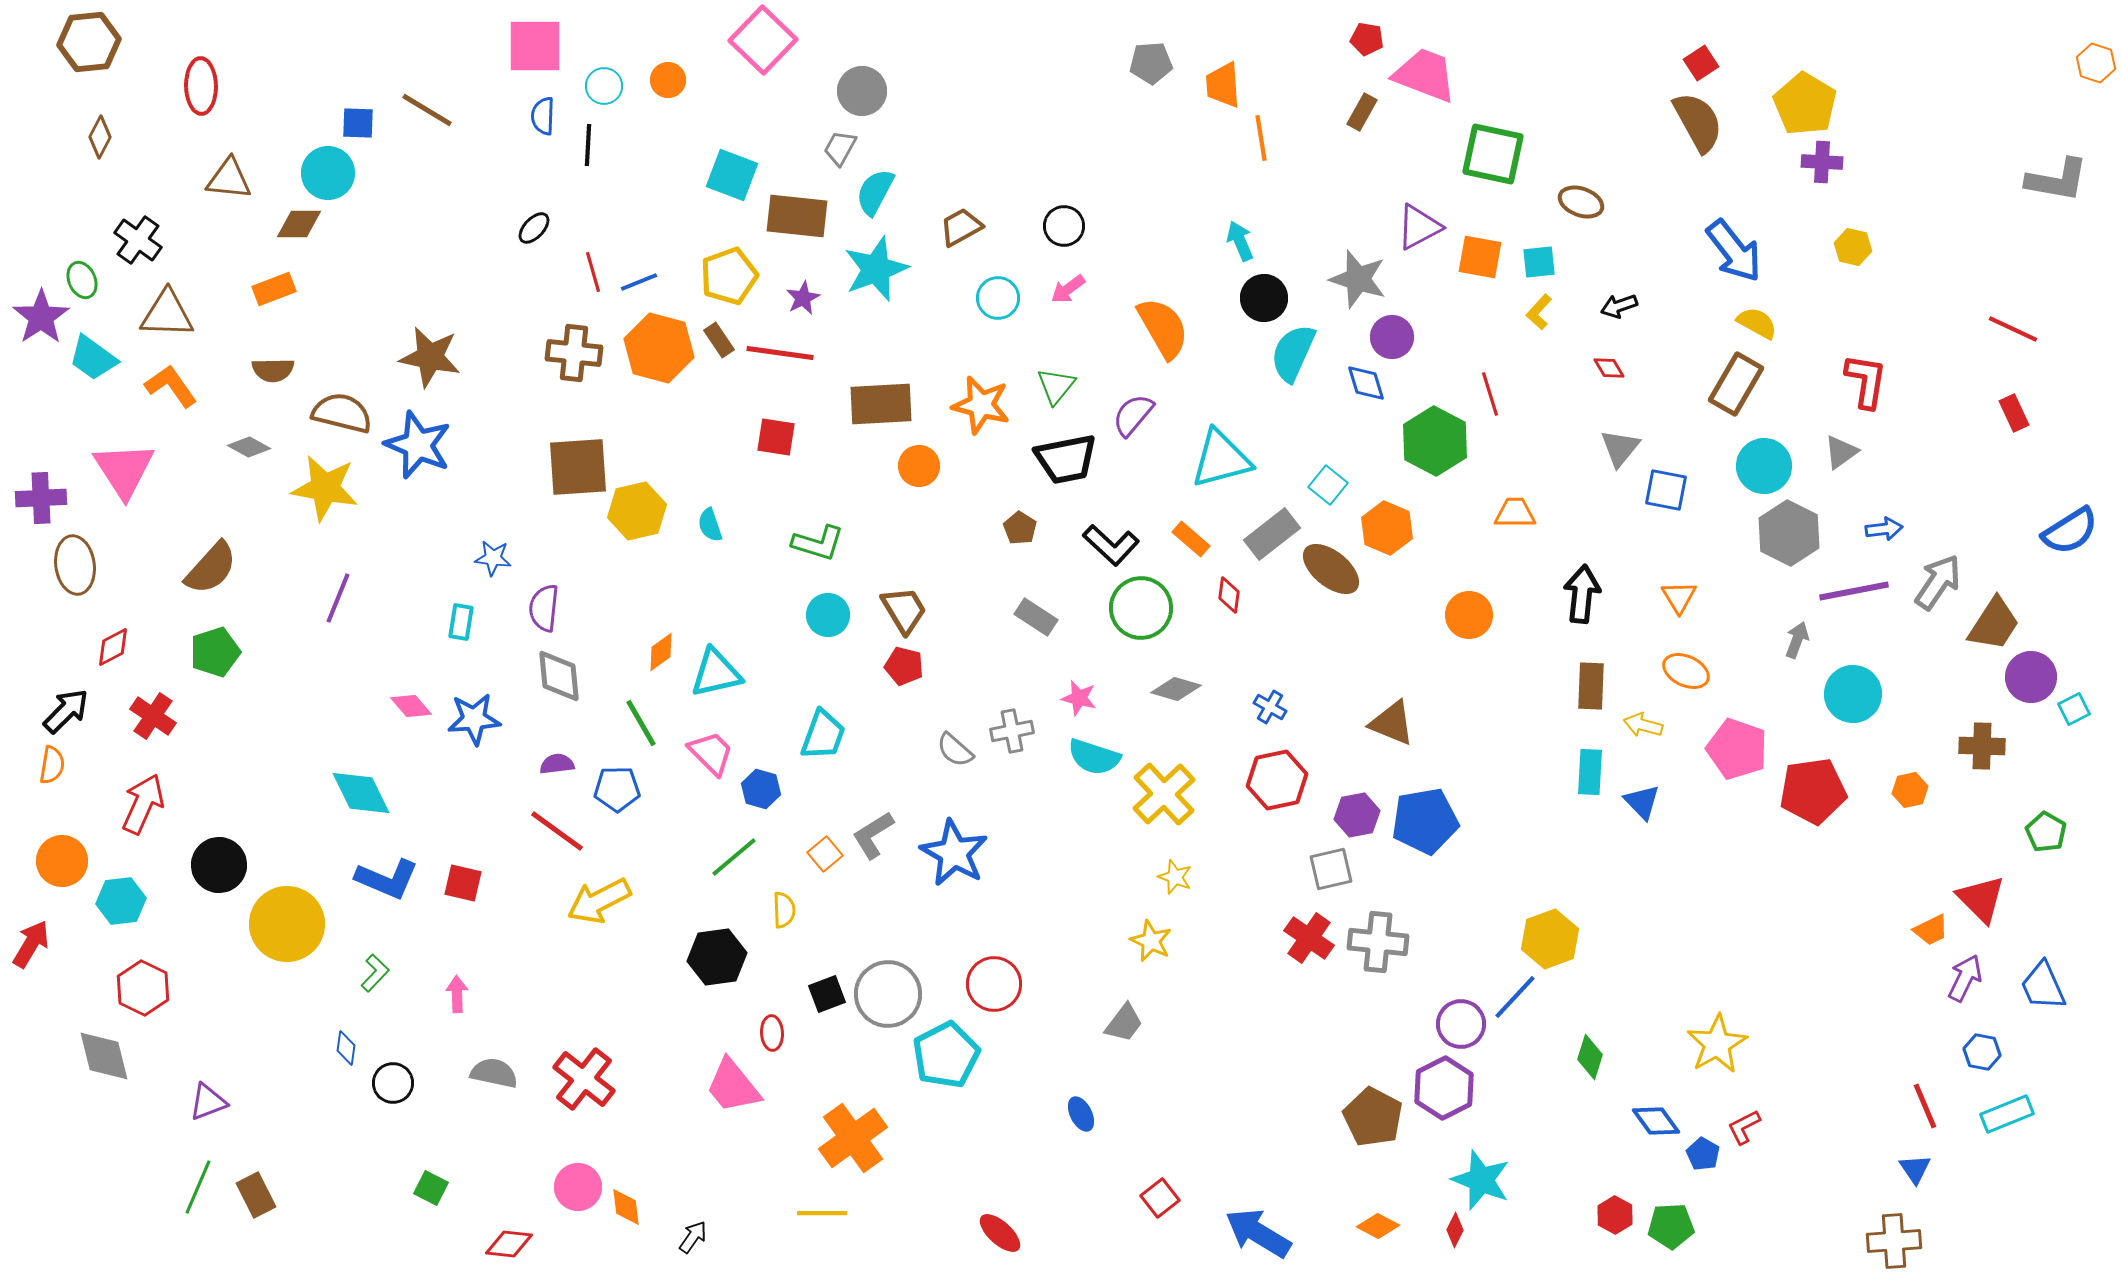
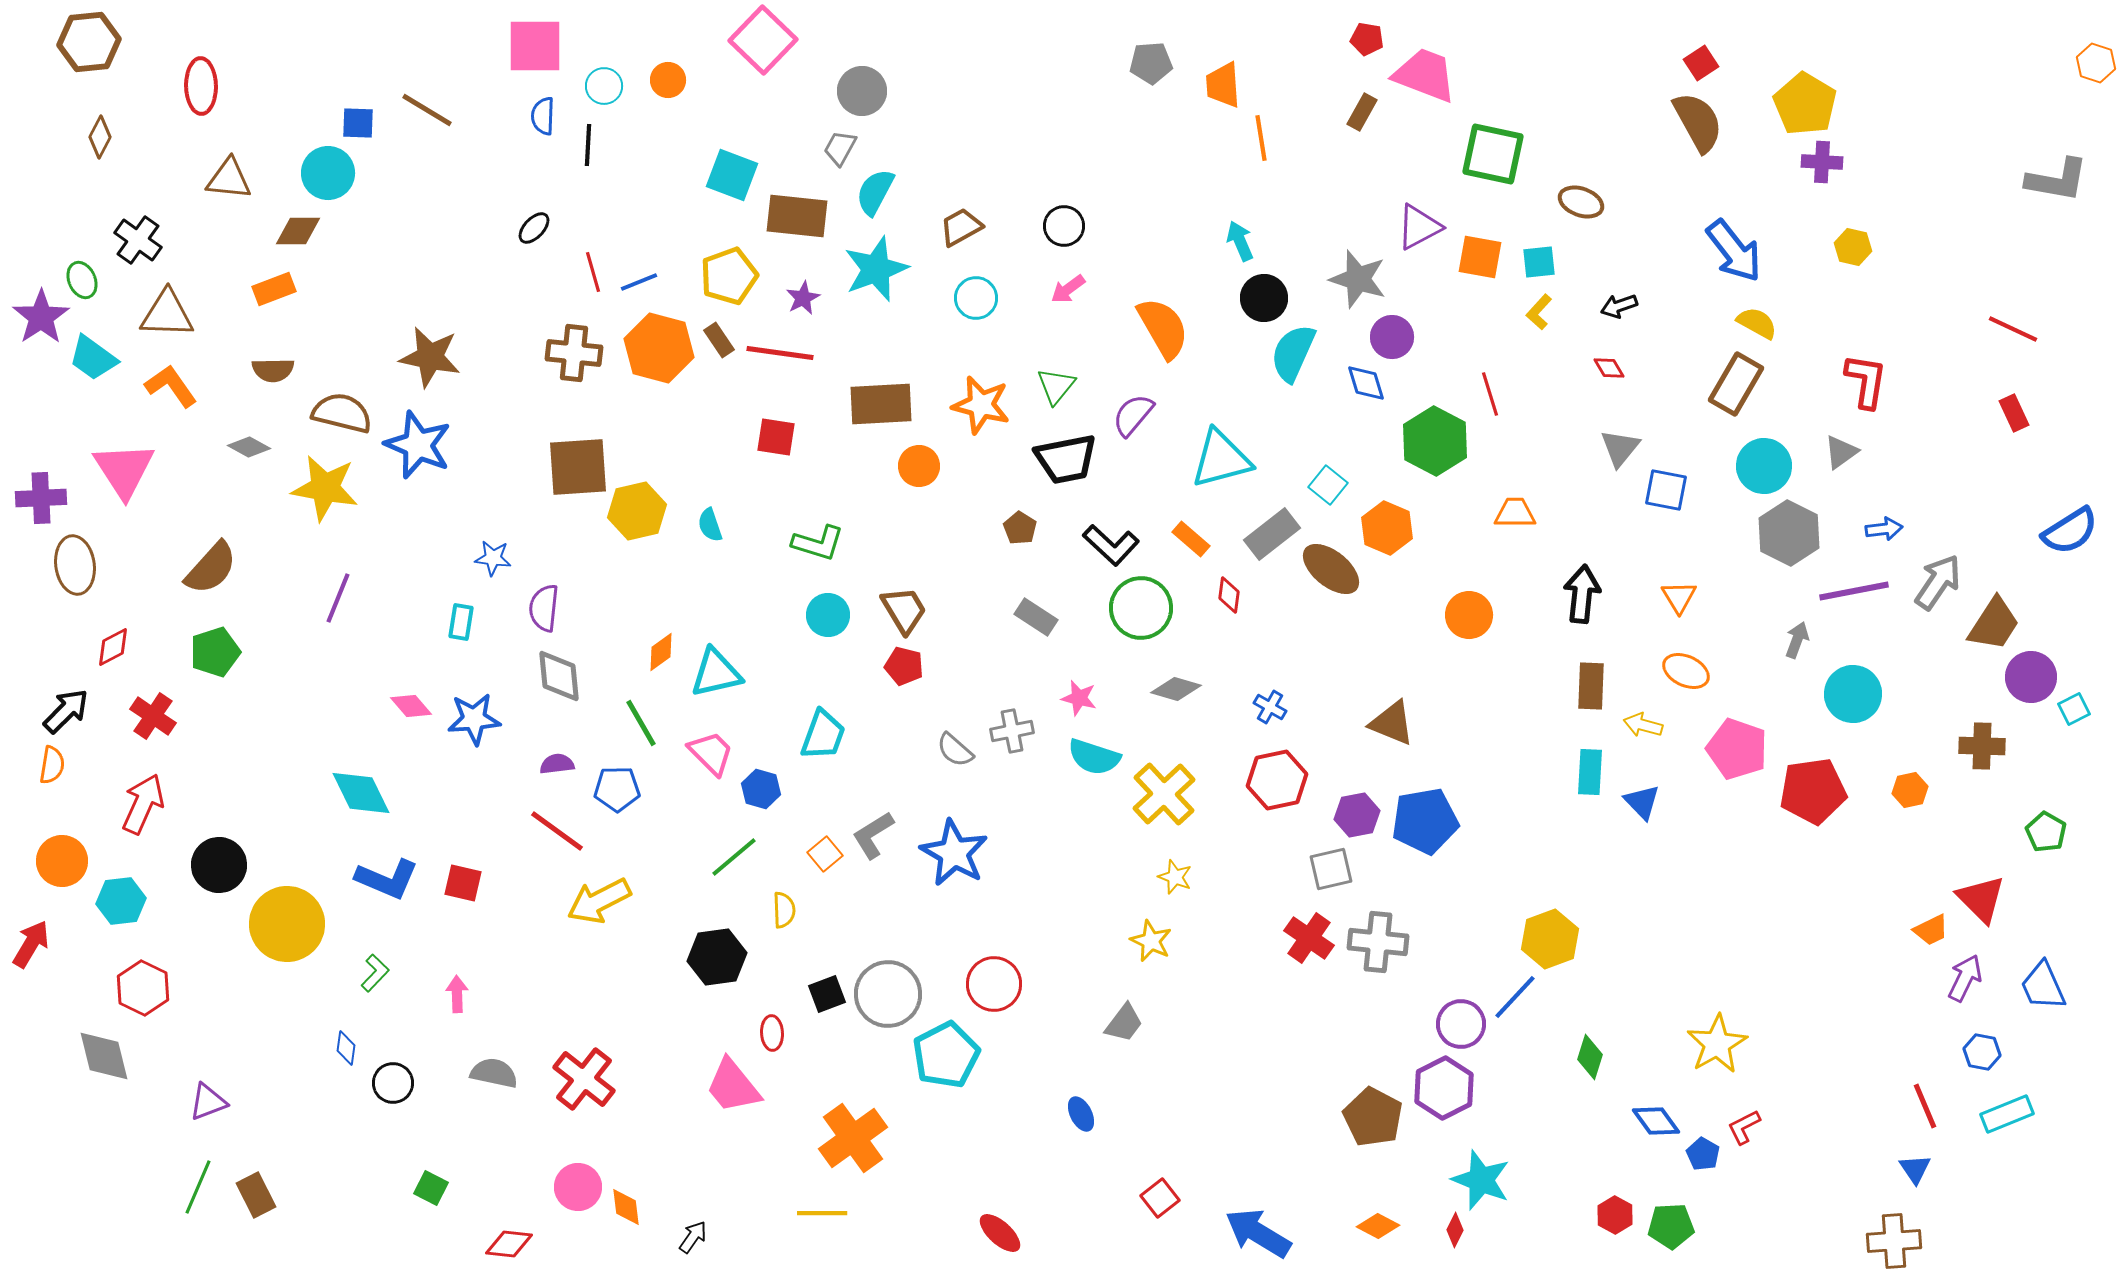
brown diamond at (299, 224): moved 1 px left, 7 px down
cyan circle at (998, 298): moved 22 px left
